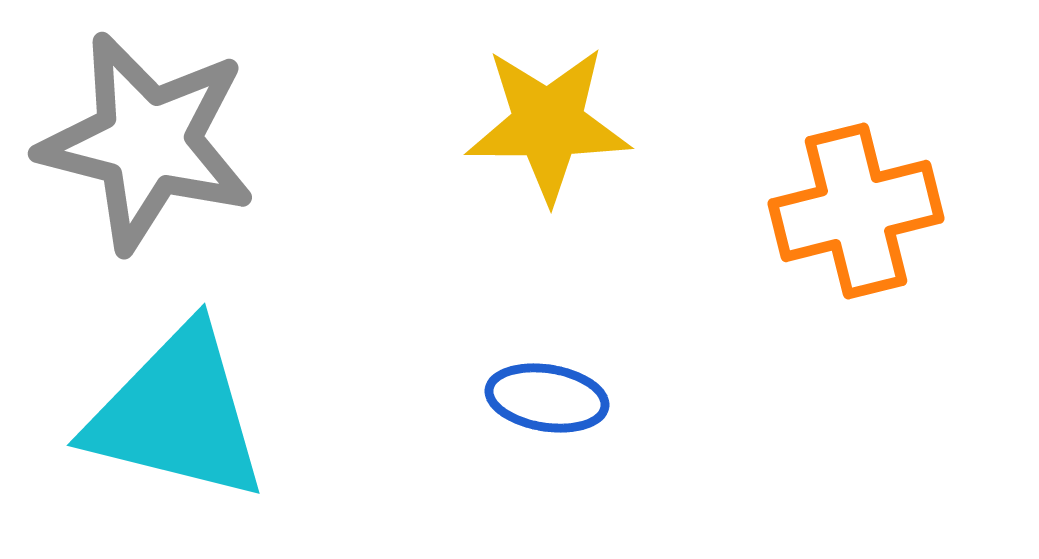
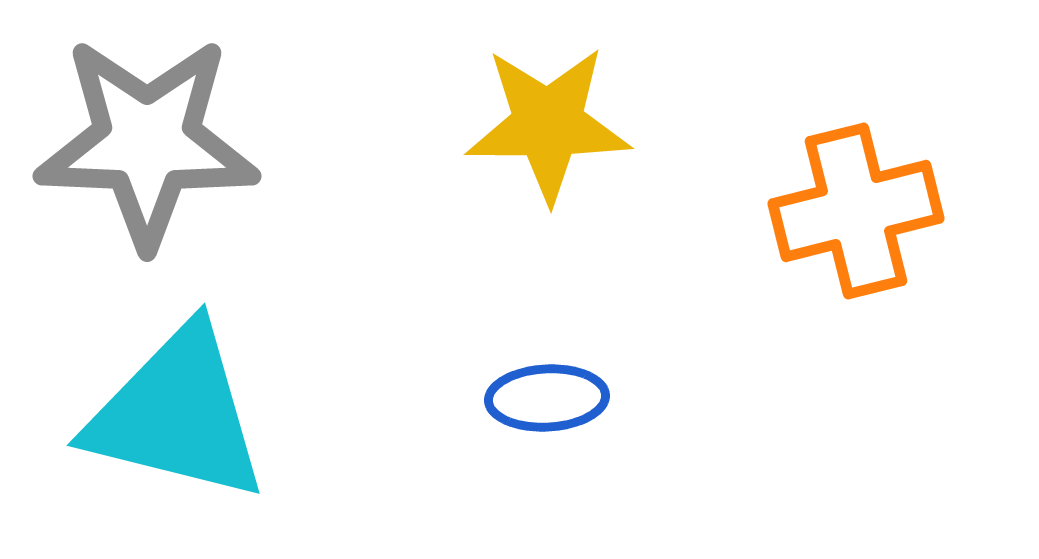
gray star: rotated 12 degrees counterclockwise
blue ellipse: rotated 12 degrees counterclockwise
